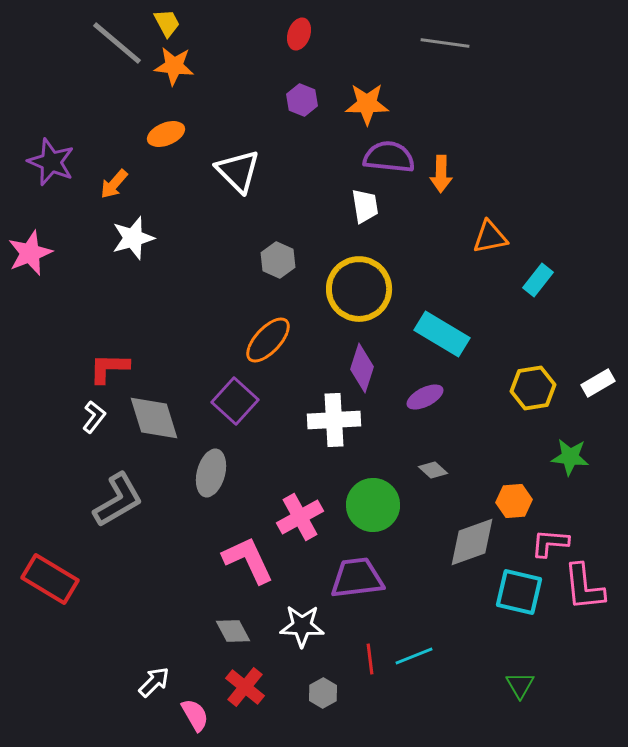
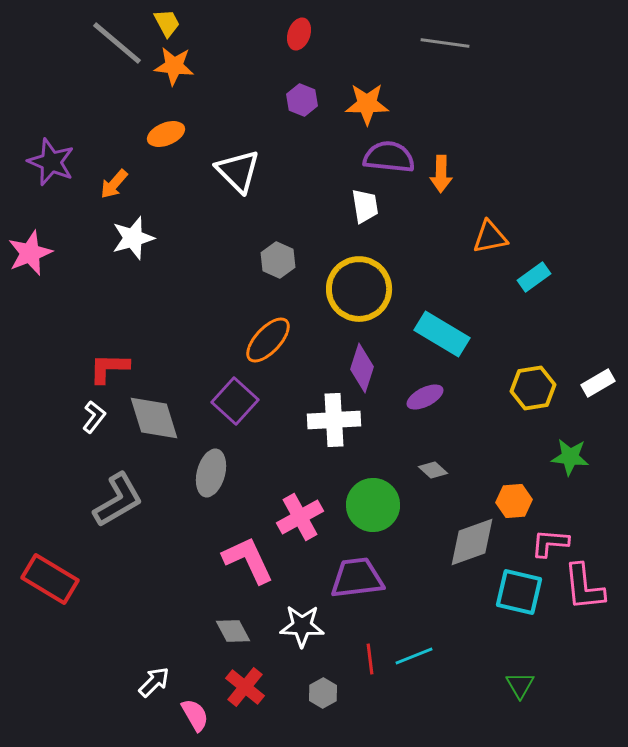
cyan rectangle at (538, 280): moved 4 px left, 3 px up; rotated 16 degrees clockwise
